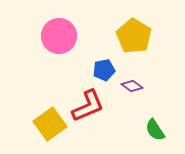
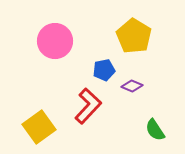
pink circle: moved 4 px left, 5 px down
purple diamond: rotated 15 degrees counterclockwise
red L-shape: rotated 24 degrees counterclockwise
yellow square: moved 11 px left, 3 px down
